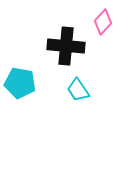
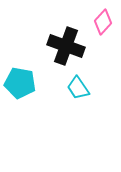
black cross: rotated 15 degrees clockwise
cyan trapezoid: moved 2 px up
